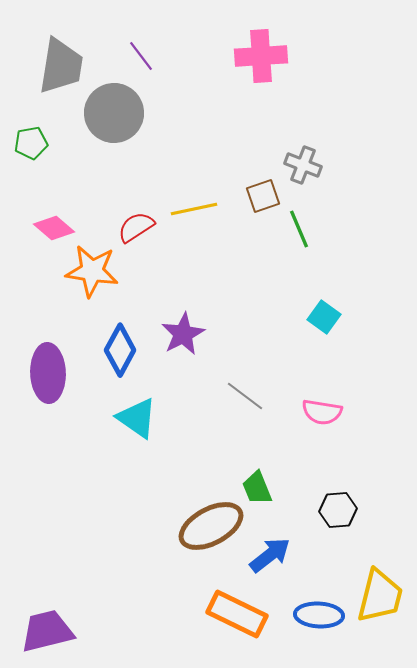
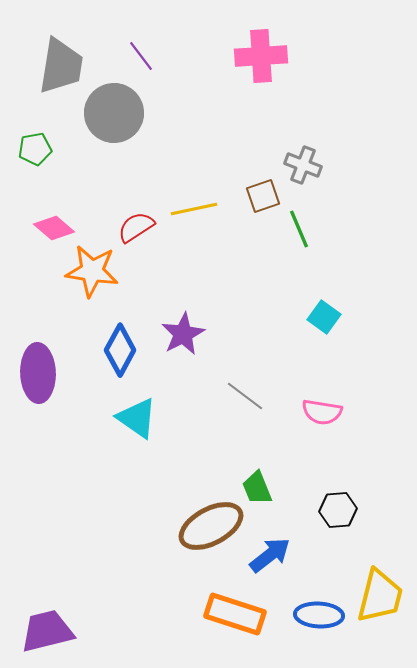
green pentagon: moved 4 px right, 6 px down
purple ellipse: moved 10 px left
orange rectangle: moved 2 px left; rotated 8 degrees counterclockwise
